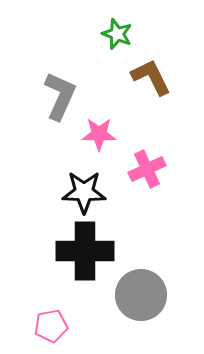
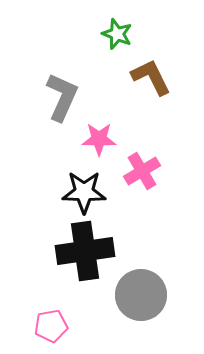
gray L-shape: moved 2 px right, 1 px down
pink star: moved 5 px down
pink cross: moved 5 px left, 2 px down; rotated 6 degrees counterclockwise
black cross: rotated 8 degrees counterclockwise
